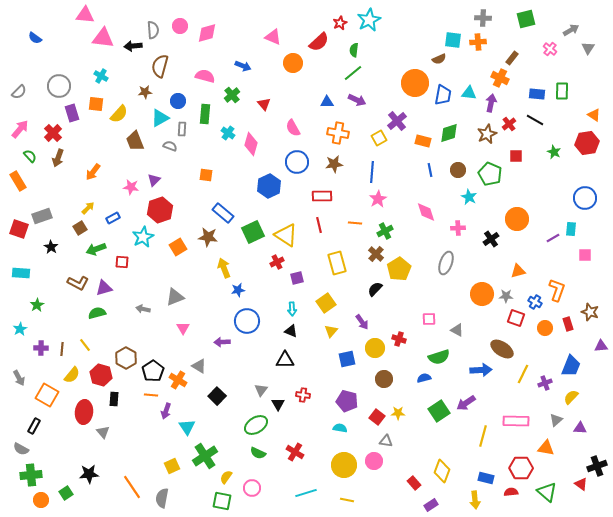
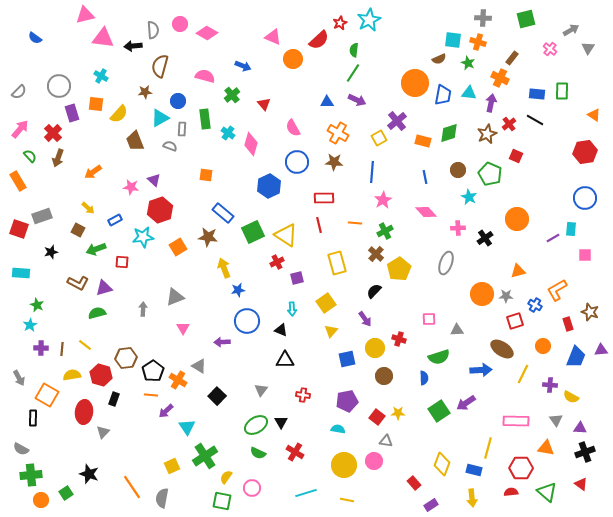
pink triangle at (85, 15): rotated 18 degrees counterclockwise
pink circle at (180, 26): moved 2 px up
pink diamond at (207, 33): rotated 45 degrees clockwise
red semicircle at (319, 42): moved 2 px up
orange cross at (478, 42): rotated 21 degrees clockwise
orange circle at (293, 63): moved 4 px up
green line at (353, 73): rotated 18 degrees counterclockwise
green rectangle at (205, 114): moved 5 px down; rotated 12 degrees counterclockwise
orange cross at (338, 133): rotated 20 degrees clockwise
red hexagon at (587, 143): moved 2 px left, 9 px down
green star at (554, 152): moved 86 px left, 89 px up
red square at (516, 156): rotated 24 degrees clockwise
brown star at (334, 164): moved 2 px up; rotated 12 degrees clockwise
blue line at (430, 170): moved 5 px left, 7 px down
orange arrow at (93, 172): rotated 18 degrees clockwise
purple triangle at (154, 180): rotated 32 degrees counterclockwise
red rectangle at (322, 196): moved 2 px right, 2 px down
pink star at (378, 199): moved 5 px right, 1 px down
yellow arrow at (88, 208): rotated 88 degrees clockwise
pink diamond at (426, 212): rotated 25 degrees counterclockwise
blue rectangle at (113, 218): moved 2 px right, 2 px down
brown square at (80, 228): moved 2 px left, 2 px down; rotated 32 degrees counterclockwise
cyan star at (143, 237): rotated 20 degrees clockwise
black cross at (491, 239): moved 6 px left, 1 px up
black star at (51, 247): moved 5 px down; rotated 24 degrees clockwise
black semicircle at (375, 289): moved 1 px left, 2 px down
orange L-shape at (557, 290): rotated 140 degrees counterclockwise
blue cross at (535, 302): moved 3 px down
green star at (37, 305): rotated 16 degrees counterclockwise
gray arrow at (143, 309): rotated 80 degrees clockwise
red square at (516, 318): moved 1 px left, 3 px down; rotated 36 degrees counterclockwise
purple arrow at (362, 322): moved 3 px right, 3 px up
orange circle at (545, 328): moved 2 px left, 18 px down
cyan star at (20, 329): moved 10 px right, 4 px up
gray triangle at (457, 330): rotated 32 degrees counterclockwise
black triangle at (291, 331): moved 10 px left, 1 px up
yellow line at (85, 345): rotated 16 degrees counterclockwise
purple triangle at (601, 346): moved 4 px down
brown hexagon at (126, 358): rotated 25 degrees clockwise
blue trapezoid at (571, 366): moved 5 px right, 9 px up
yellow semicircle at (72, 375): rotated 138 degrees counterclockwise
blue semicircle at (424, 378): rotated 104 degrees clockwise
brown circle at (384, 379): moved 3 px up
purple cross at (545, 383): moved 5 px right, 2 px down; rotated 24 degrees clockwise
yellow semicircle at (571, 397): rotated 105 degrees counterclockwise
black rectangle at (114, 399): rotated 16 degrees clockwise
purple pentagon at (347, 401): rotated 25 degrees counterclockwise
black triangle at (278, 404): moved 3 px right, 18 px down
purple arrow at (166, 411): rotated 28 degrees clockwise
gray triangle at (556, 420): rotated 24 degrees counterclockwise
black rectangle at (34, 426): moved 1 px left, 8 px up; rotated 28 degrees counterclockwise
cyan semicircle at (340, 428): moved 2 px left, 1 px down
gray triangle at (103, 432): rotated 24 degrees clockwise
yellow line at (483, 436): moved 5 px right, 12 px down
black cross at (597, 466): moved 12 px left, 14 px up
yellow diamond at (442, 471): moved 7 px up
black star at (89, 474): rotated 24 degrees clockwise
blue rectangle at (486, 478): moved 12 px left, 8 px up
yellow arrow at (475, 500): moved 3 px left, 2 px up
